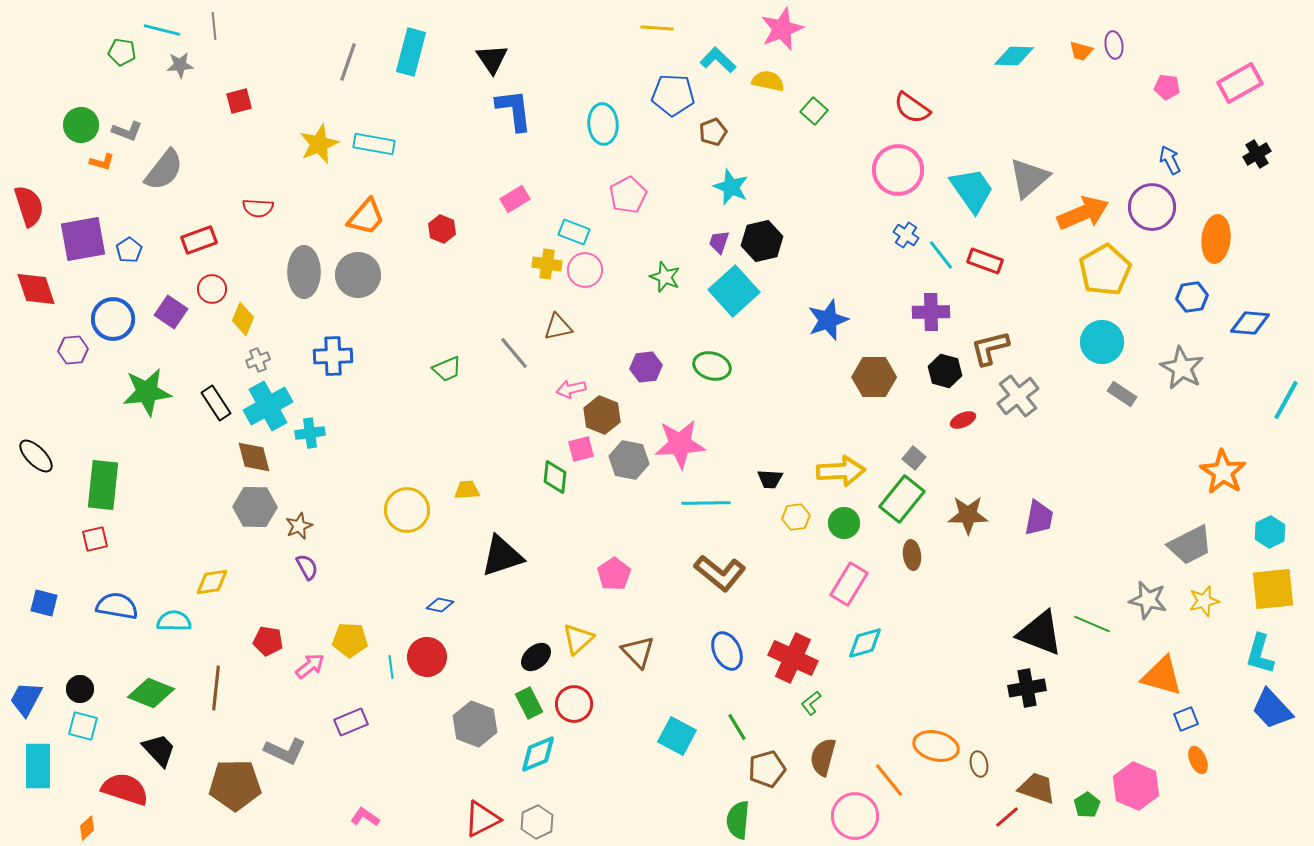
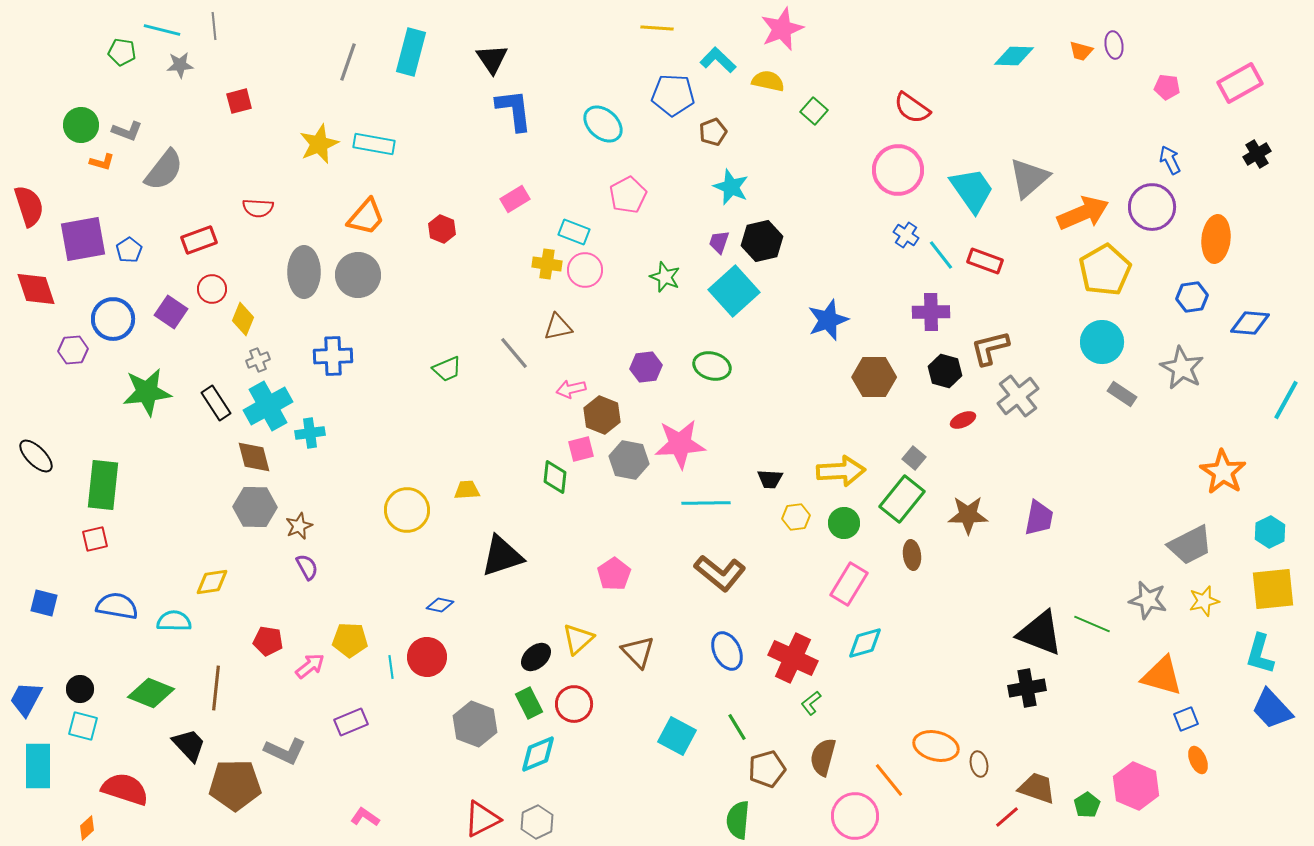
cyan ellipse at (603, 124): rotated 45 degrees counterclockwise
black trapezoid at (159, 750): moved 30 px right, 5 px up
